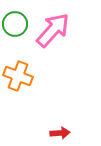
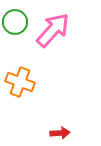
green circle: moved 2 px up
orange cross: moved 2 px right, 6 px down
